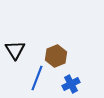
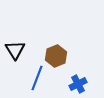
blue cross: moved 7 px right
